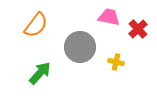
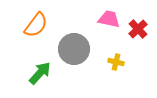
pink trapezoid: moved 2 px down
gray circle: moved 6 px left, 2 px down
